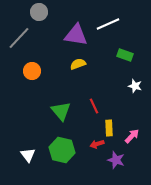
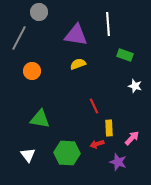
white line: rotated 70 degrees counterclockwise
gray line: rotated 15 degrees counterclockwise
green triangle: moved 21 px left, 8 px down; rotated 40 degrees counterclockwise
pink arrow: moved 2 px down
green hexagon: moved 5 px right, 3 px down; rotated 10 degrees counterclockwise
purple star: moved 2 px right, 2 px down
